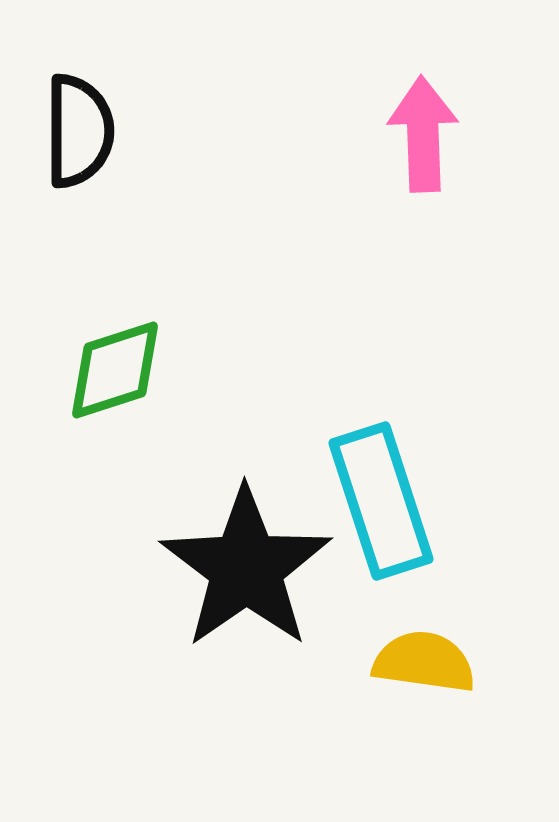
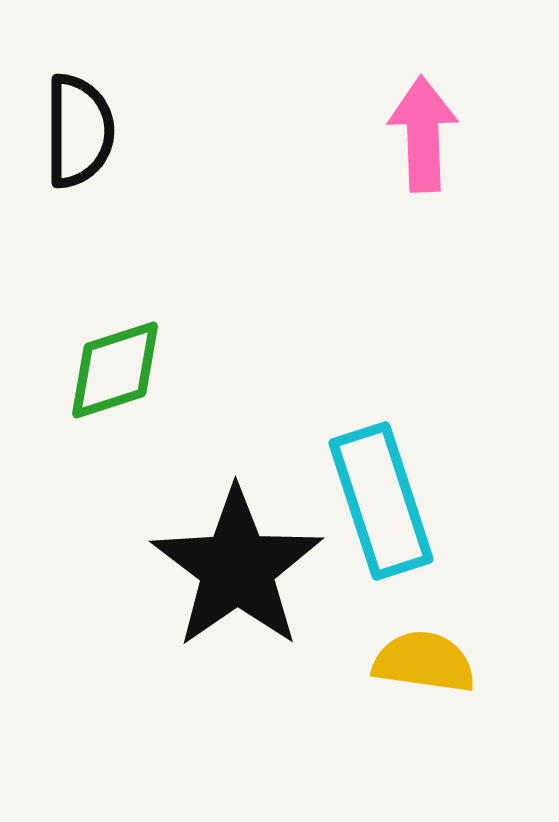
black star: moved 9 px left
